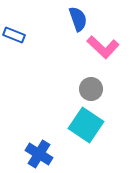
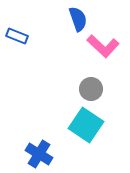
blue rectangle: moved 3 px right, 1 px down
pink L-shape: moved 1 px up
